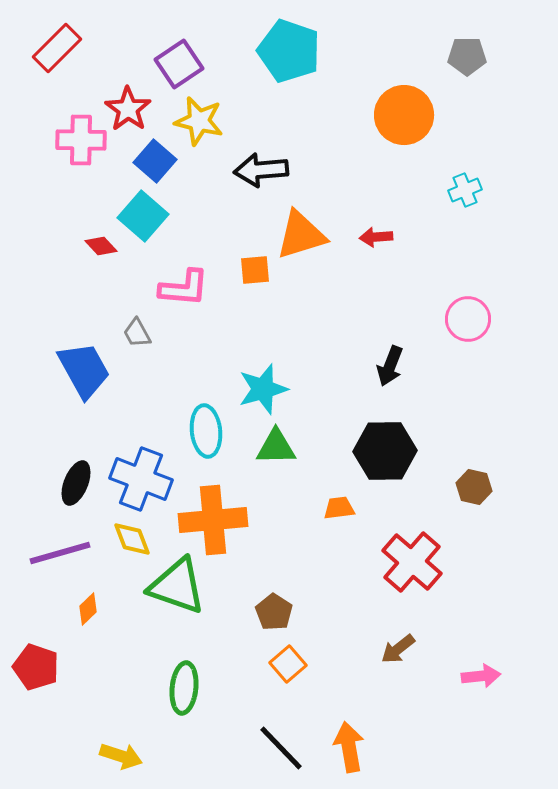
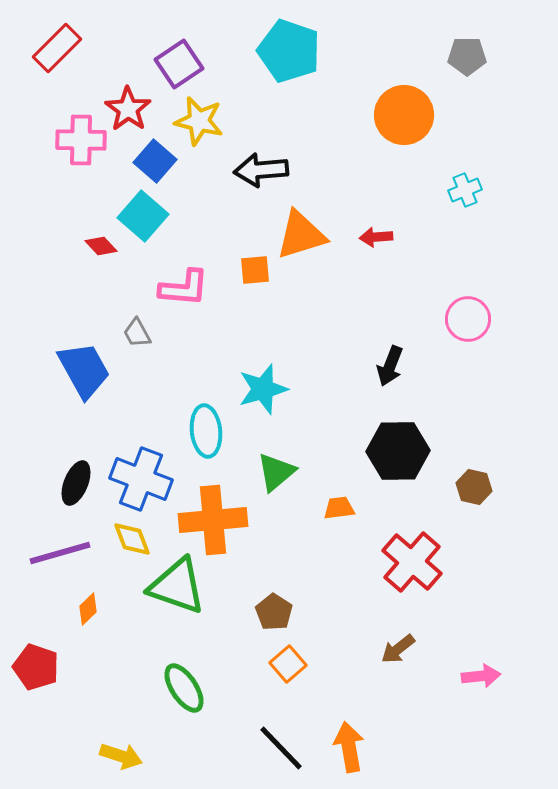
green triangle at (276, 447): moved 25 px down; rotated 39 degrees counterclockwise
black hexagon at (385, 451): moved 13 px right
green ellipse at (184, 688): rotated 39 degrees counterclockwise
